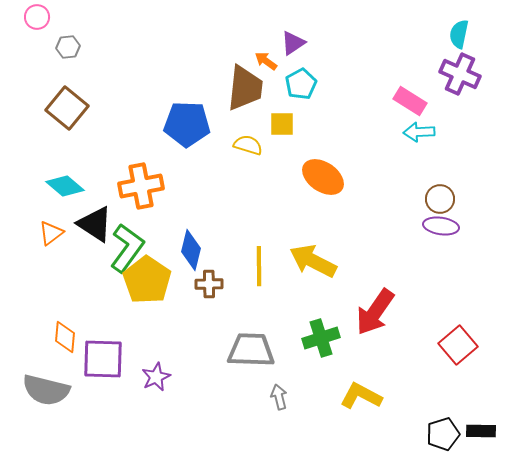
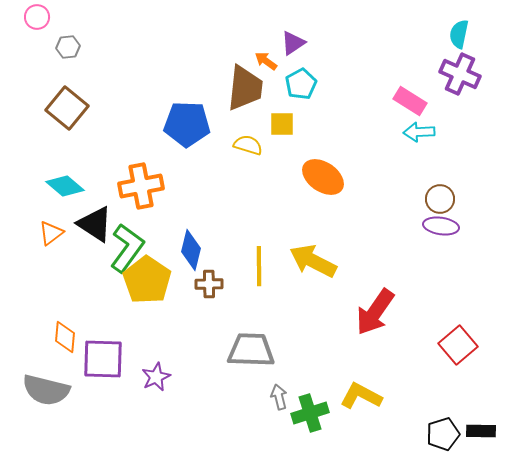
green cross: moved 11 px left, 75 px down
